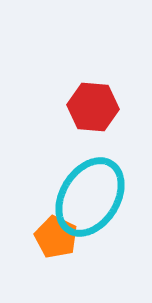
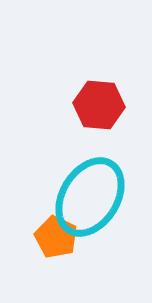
red hexagon: moved 6 px right, 2 px up
